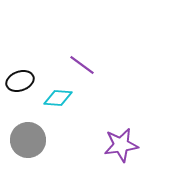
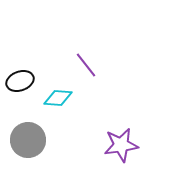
purple line: moved 4 px right; rotated 16 degrees clockwise
